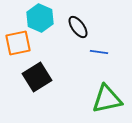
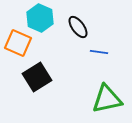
orange square: rotated 36 degrees clockwise
